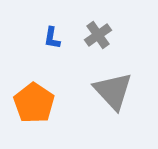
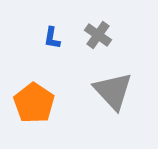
gray cross: rotated 20 degrees counterclockwise
